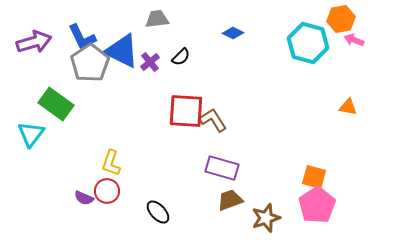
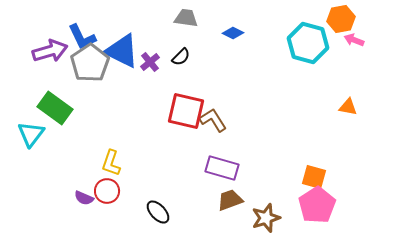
gray trapezoid: moved 29 px right, 1 px up; rotated 15 degrees clockwise
purple arrow: moved 16 px right, 9 px down
green rectangle: moved 1 px left, 4 px down
red square: rotated 9 degrees clockwise
